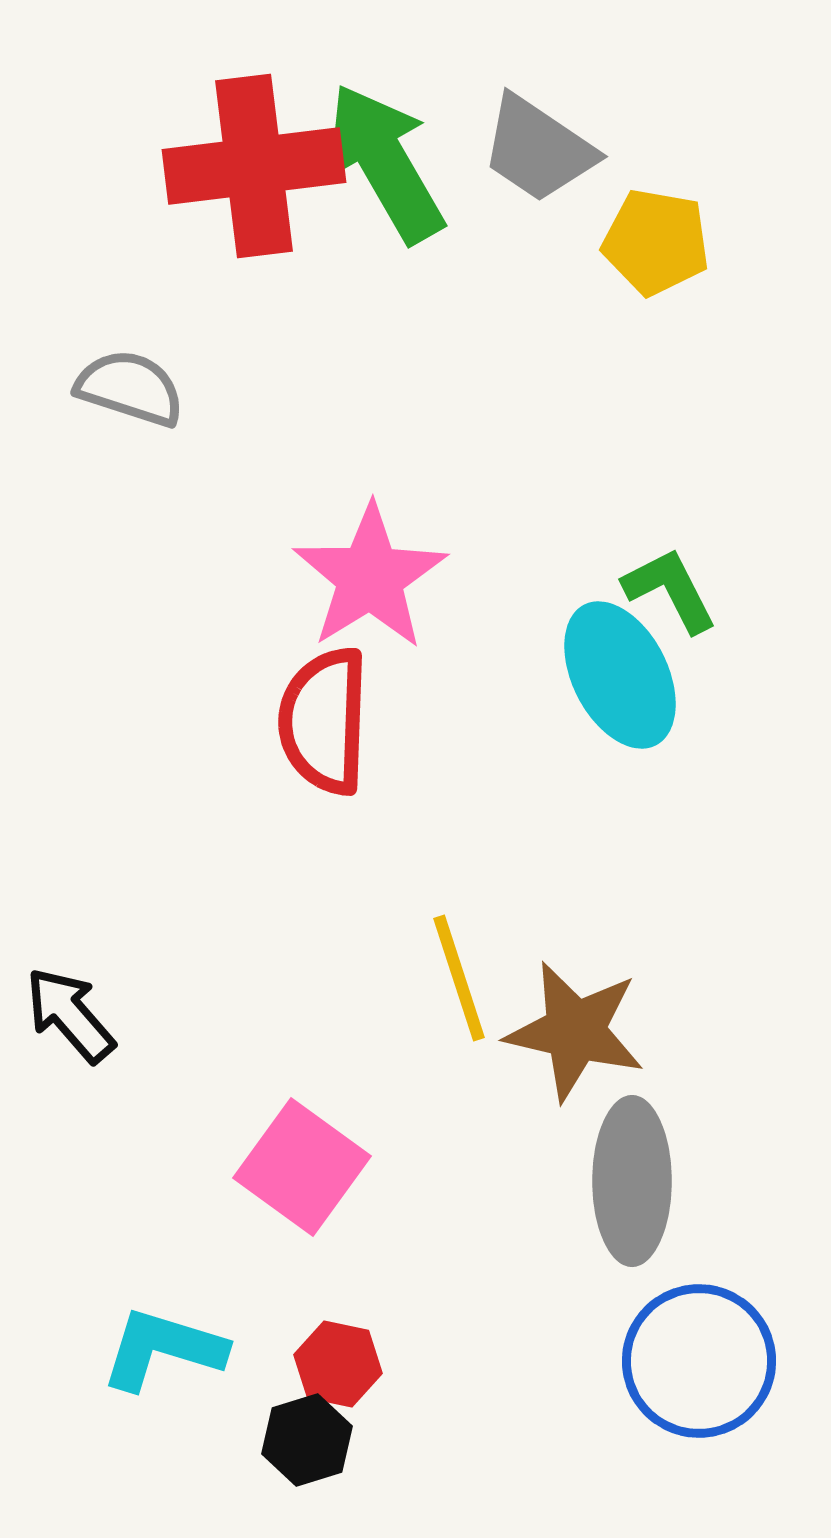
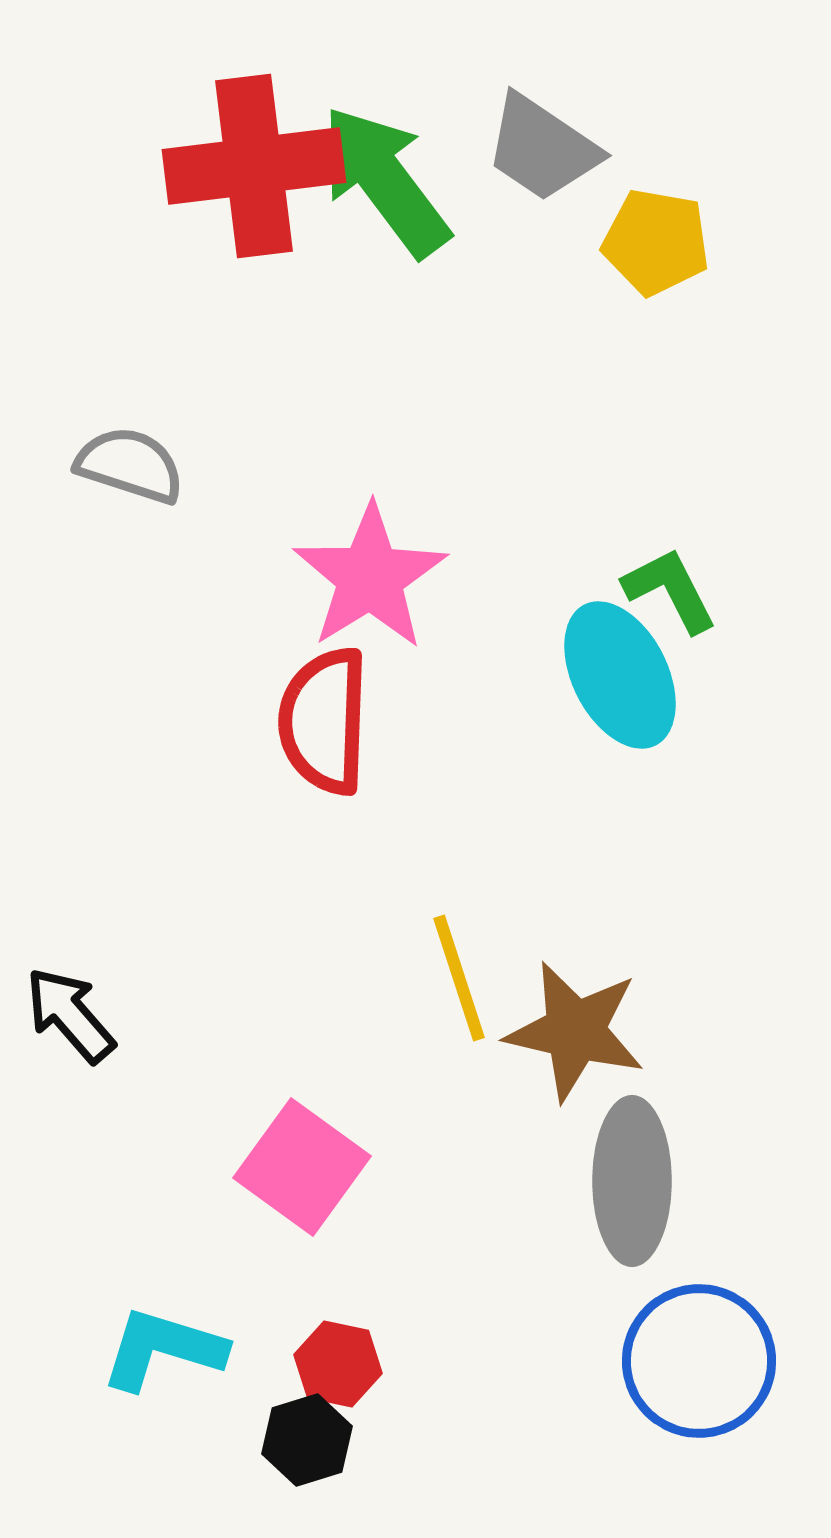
gray trapezoid: moved 4 px right, 1 px up
green arrow: moved 18 px down; rotated 7 degrees counterclockwise
gray semicircle: moved 77 px down
